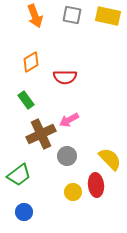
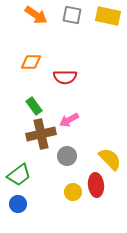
orange arrow: moved 1 px right, 1 px up; rotated 35 degrees counterclockwise
orange diamond: rotated 30 degrees clockwise
green rectangle: moved 8 px right, 6 px down
brown cross: rotated 12 degrees clockwise
blue circle: moved 6 px left, 8 px up
